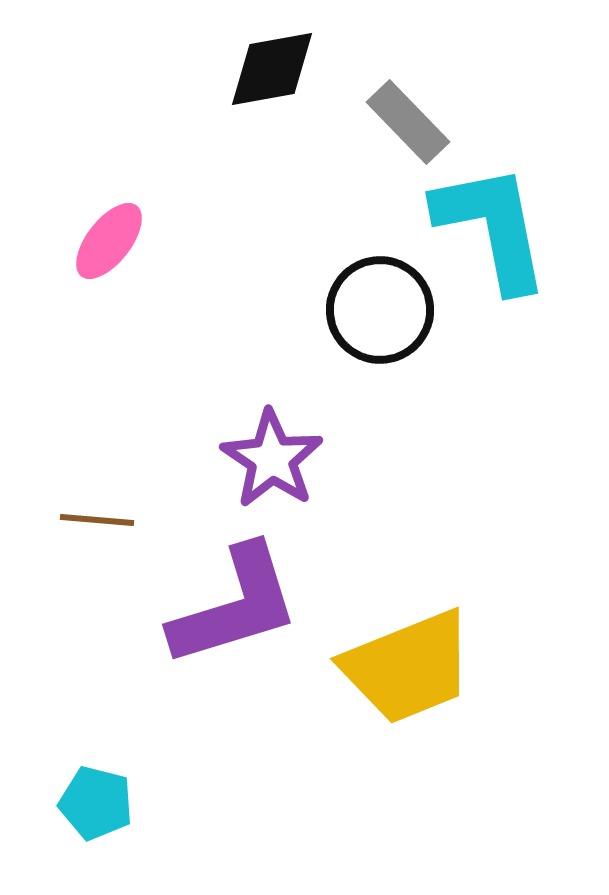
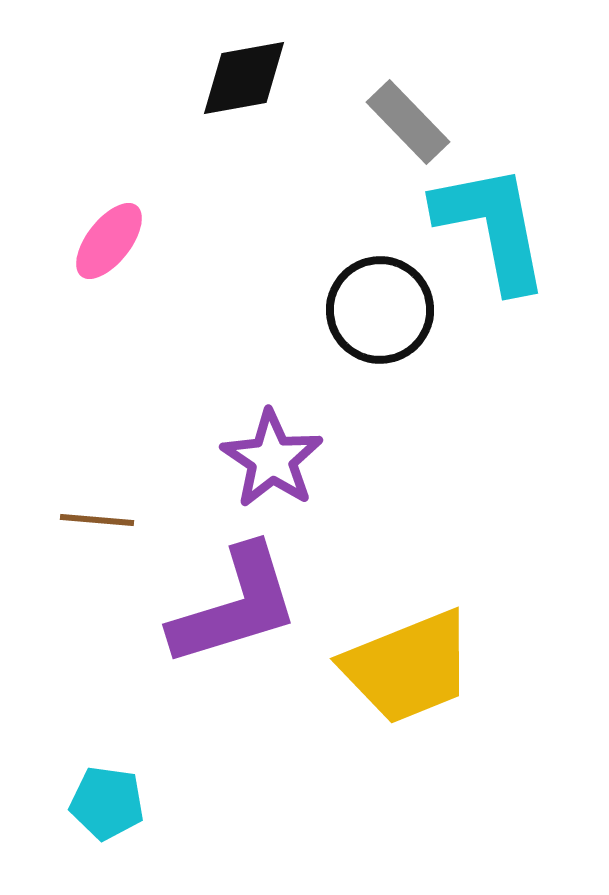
black diamond: moved 28 px left, 9 px down
cyan pentagon: moved 11 px right; rotated 6 degrees counterclockwise
